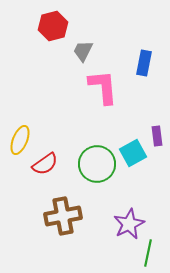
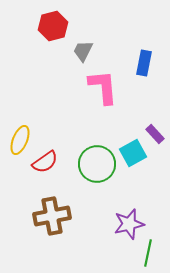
purple rectangle: moved 2 px left, 2 px up; rotated 36 degrees counterclockwise
red semicircle: moved 2 px up
brown cross: moved 11 px left
purple star: rotated 12 degrees clockwise
